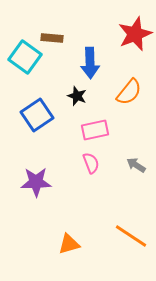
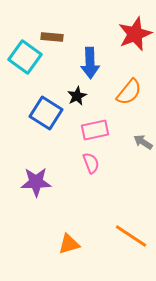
brown rectangle: moved 1 px up
black star: rotated 24 degrees clockwise
blue square: moved 9 px right, 2 px up; rotated 24 degrees counterclockwise
gray arrow: moved 7 px right, 23 px up
